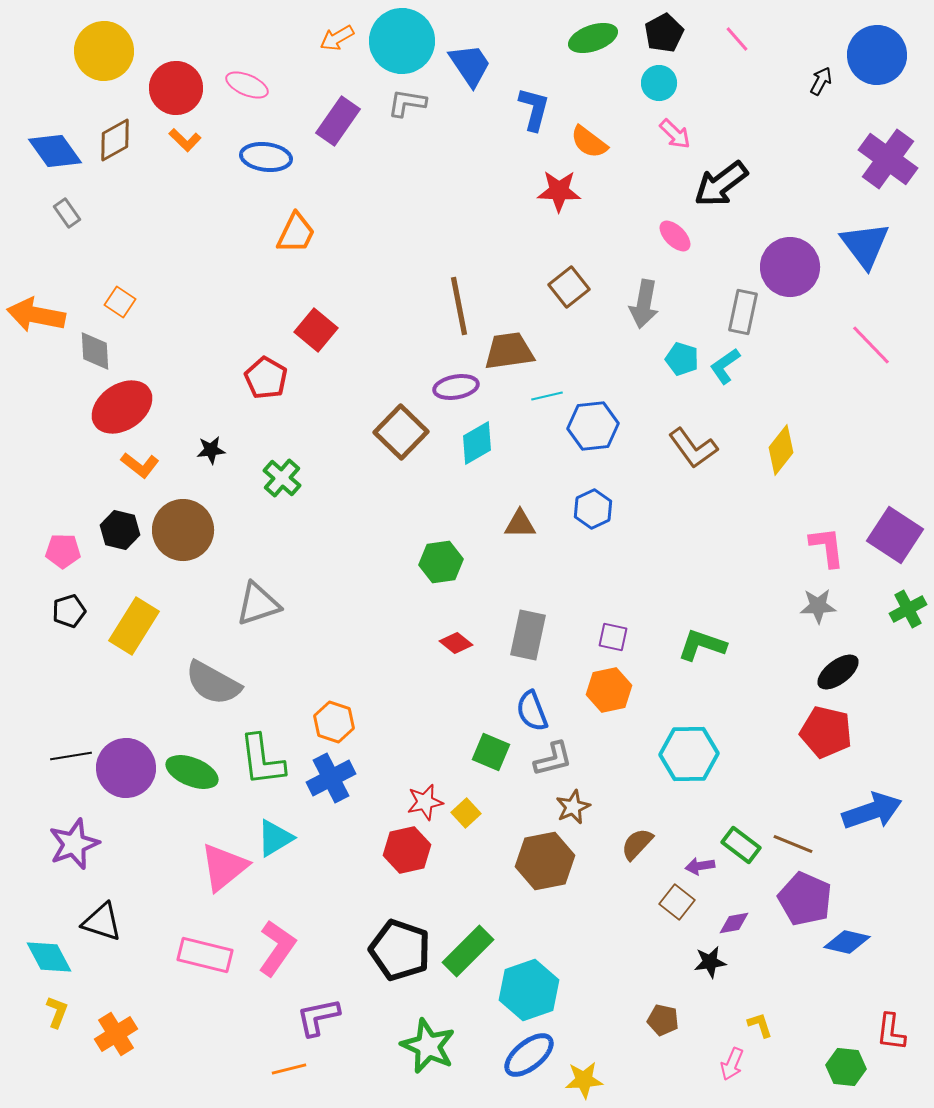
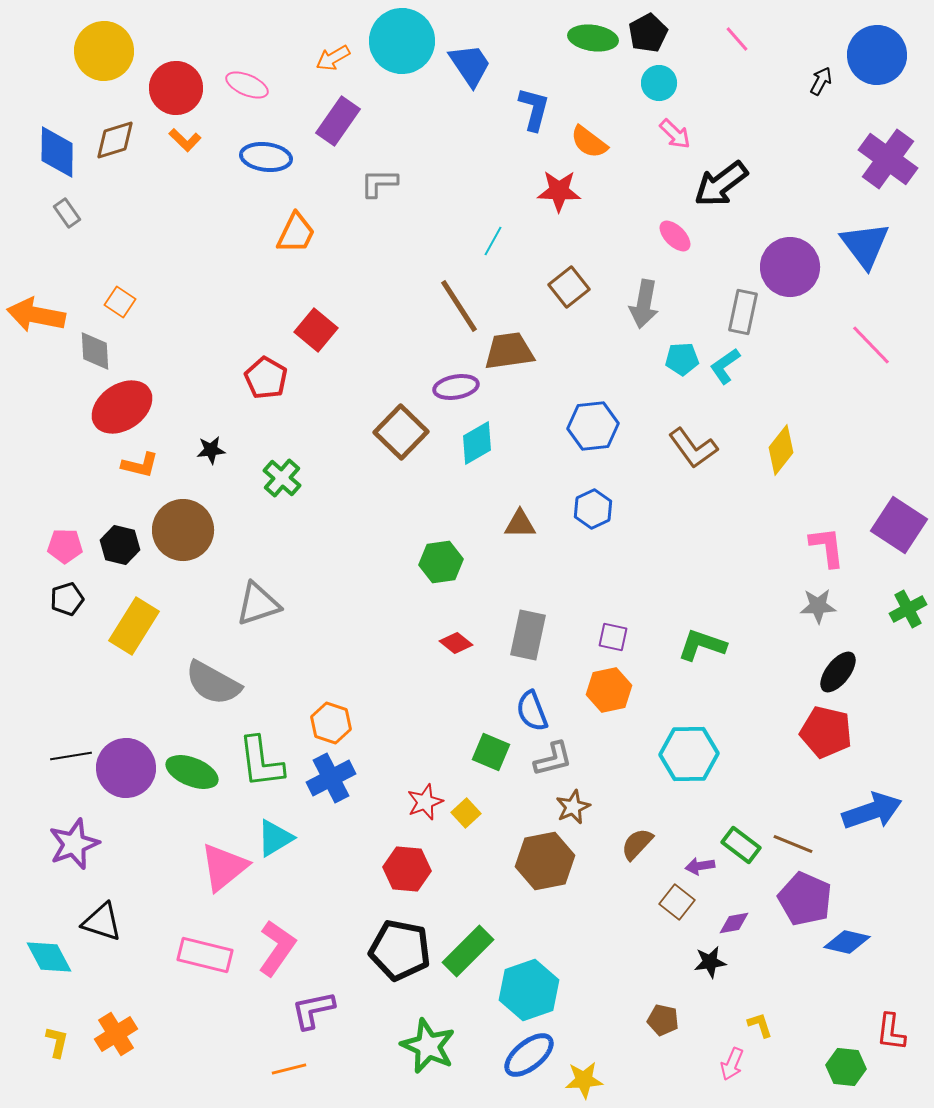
black pentagon at (664, 33): moved 16 px left
orange arrow at (337, 38): moved 4 px left, 20 px down
green ellipse at (593, 38): rotated 27 degrees clockwise
gray L-shape at (407, 103): moved 28 px left, 80 px down; rotated 9 degrees counterclockwise
brown diamond at (115, 140): rotated 12 degrees clockwise
blue diamond at (55, 151): moved 2 px right, 1 px down; rotated 36 degrees clockwise
brown line at (459, 306): rotated 22 degrees counterclockwise
cyan pentagon at (682, 359): rotated 20 degrees counterclockwise
cyan line at (547, 396): moved 54 px left, 155 px up; rotated 48 degrees counterclockwise
orange L-shape at (140, 465): rotated 24 degrees counterclockwise
black hexagon at (120, 530): moved 15 px down
purple square at (895, 535): moved 4 px right, 10 px up
pink pentagon at (63, 551): moved 2 px right, 5 px up
black pentagon at (69, 611): moved 2 px left, 12 px up
black ellipse at (838, 672): rotated 15 degrees counterclockwise
orange hexagon at (334, 722): moved 3 px left, 1 px down
green L-shape at (262, 760): moved 1 px left, 2 px down
red star at (425, 802): rotated 9 degrees counterclockwise
red hexagon at (407, 850): moved 19 px down; rotated 18 degrees clockwise
black pentagon at (400, 950): rotated 8 degrees counterclockwise
yellow L-shape at (57, 1012): moved 30 px down; rotated 8 degrees counterclockwise
purple L-shape at (318, 1017): moved 5 px left, 7 px up
